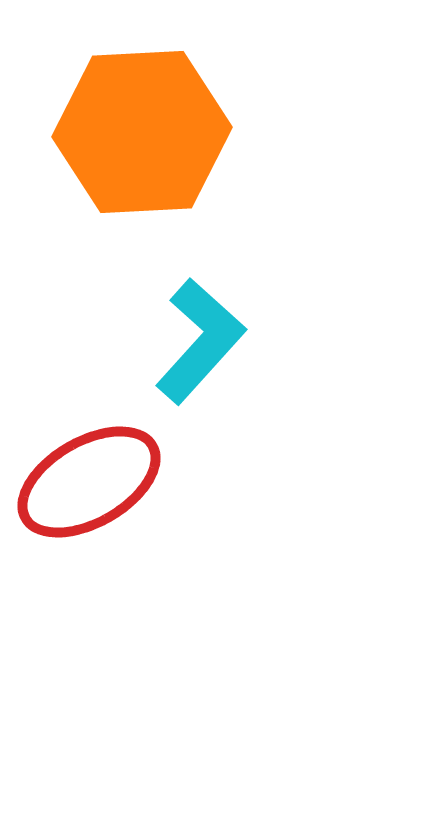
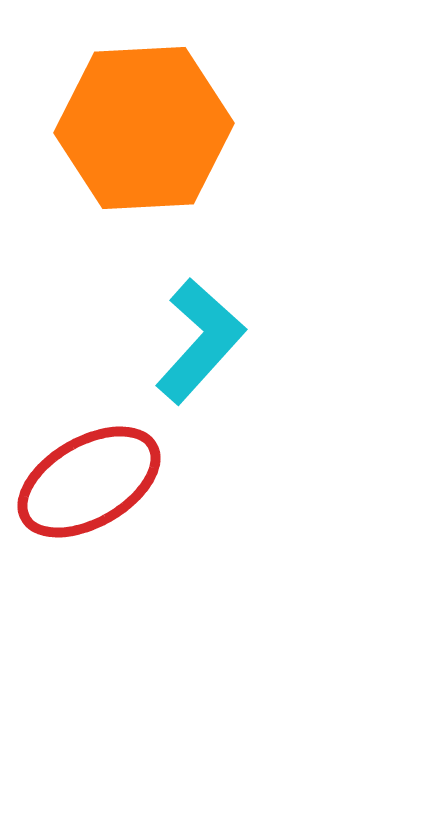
orange hexagon: moved 2 px right, 4 px up
